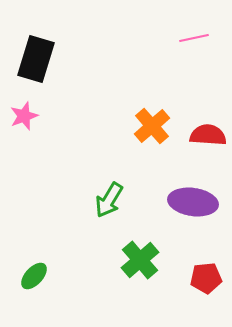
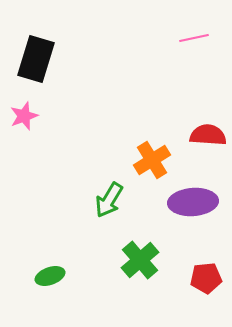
orange cross: moved 34 px down; rotated 9 degrees clockwise
purple ellipse: rotated 12 degrees counterclockwise
green ellipse: moved 16 px right; rotated 28 degrees clockwise
